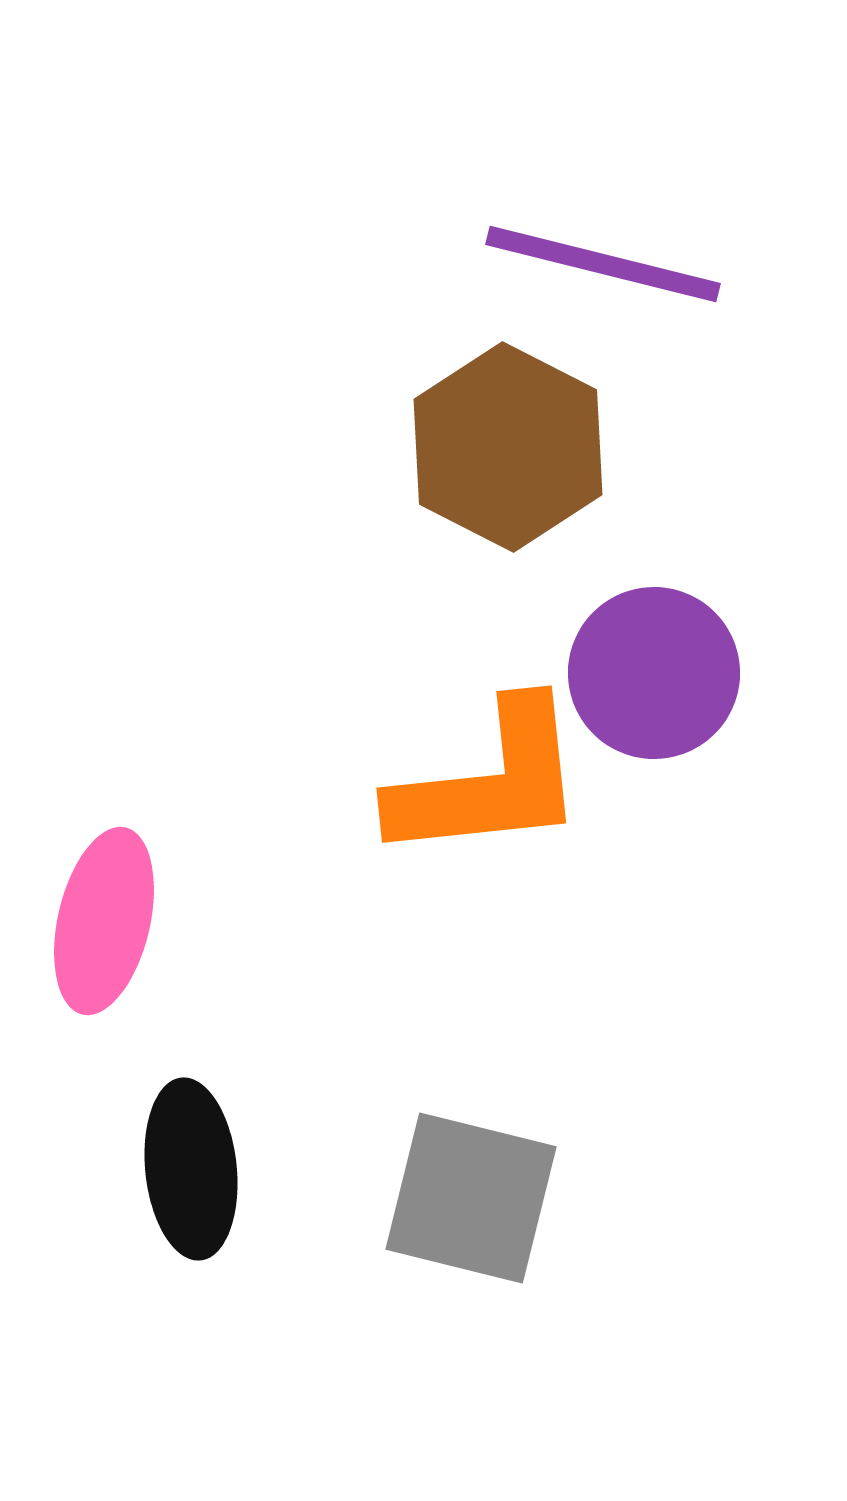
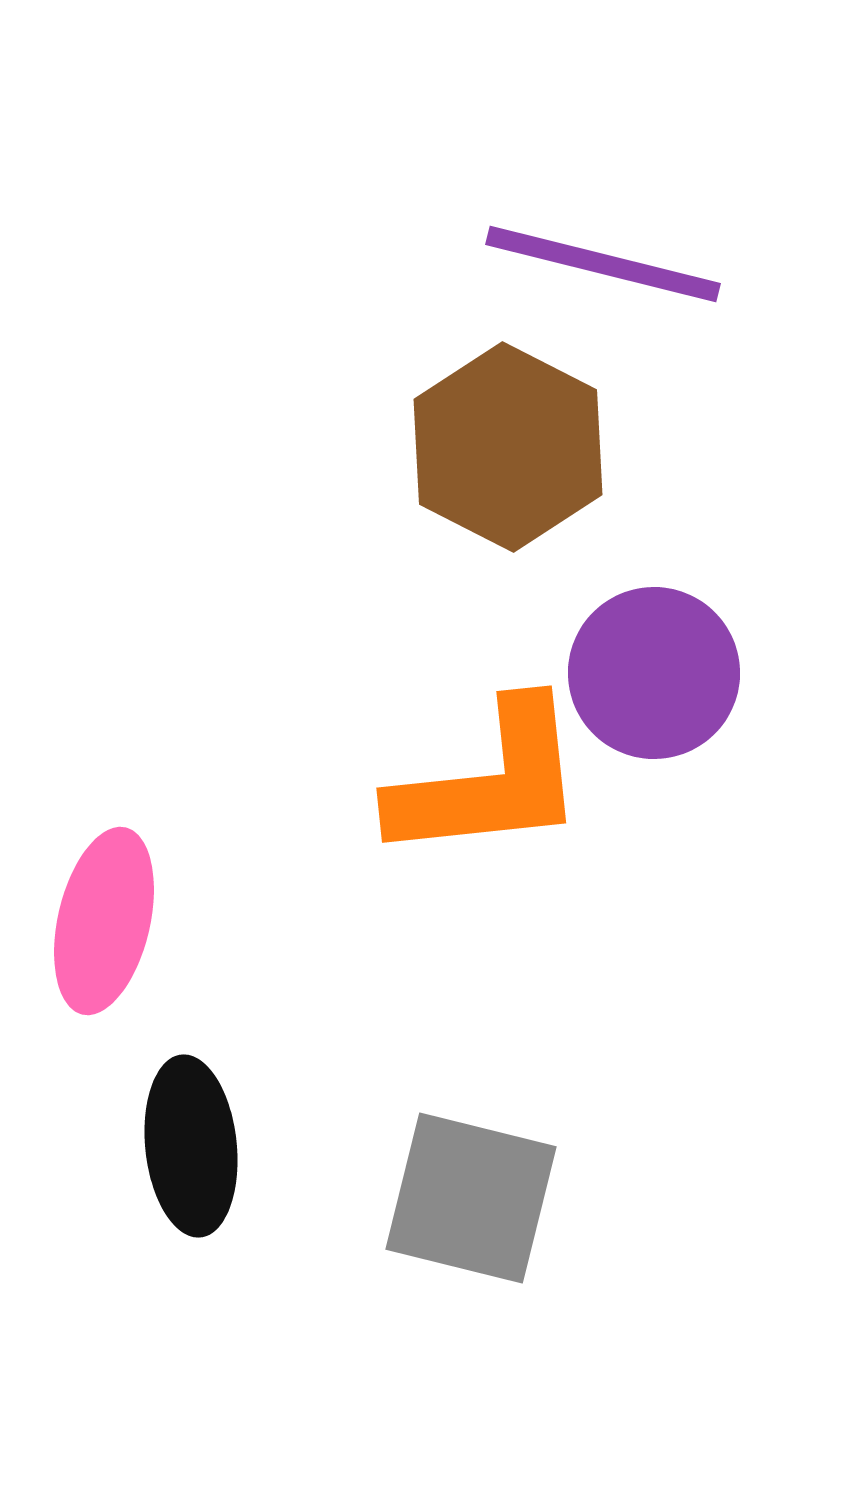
black ellipse: moved 23 px up
